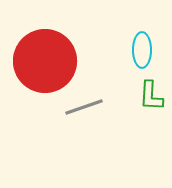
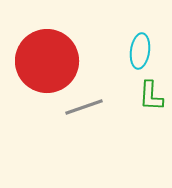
cyan ellipse: moved 2 px left, 1 px down; rotated 8 degrees clockwise
red circle: moved 2 px right
